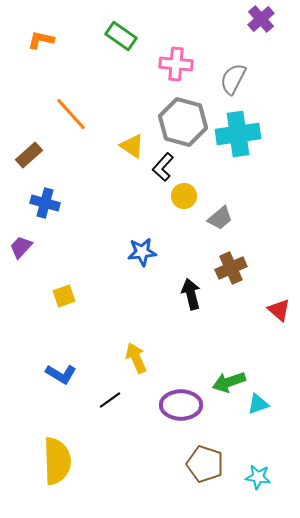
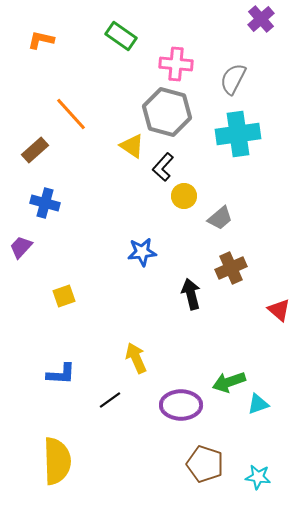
gray hexagon: moved 16 px left, 10 px up
brown rectangle: moved 6 px right, 5 px up
blue L-shape: rotated 28 degrees counterclockwise
